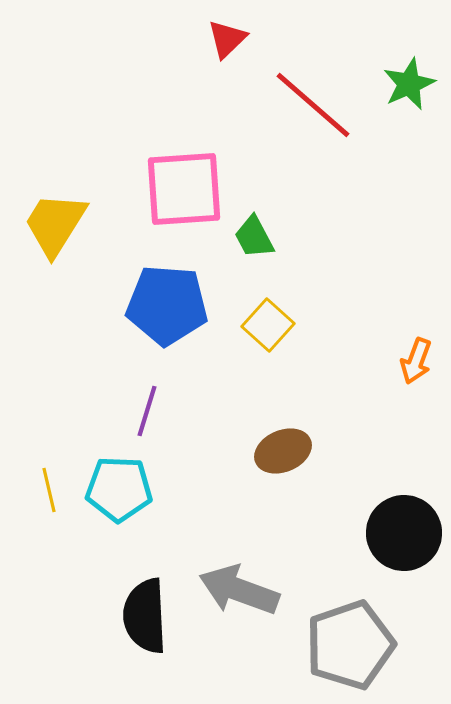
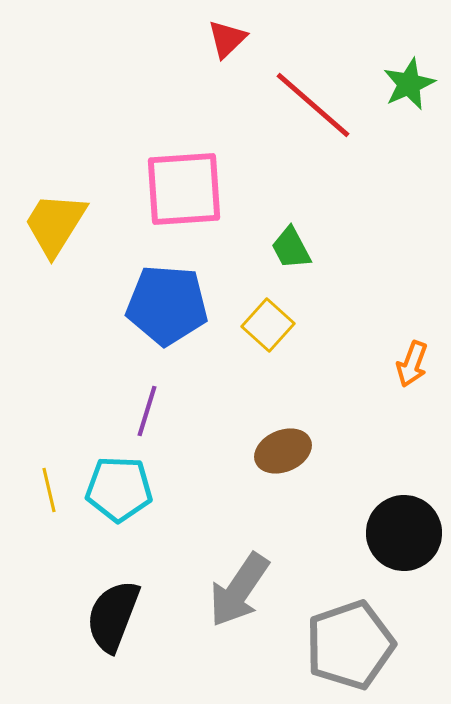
green trapezoid: moved 37 px right, 11 px down
orange arrow: moved 4 px left, 3 px down
gray arrow: rotated 76 degrees counterclockwise
black semicircle: moved 32 px left; rotated 24 degrees clockwise
